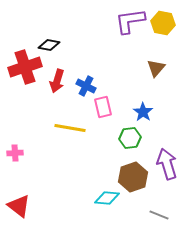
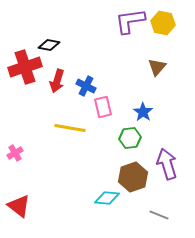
brown triangle: moved 1 px right, 1 px up
pink cross: rotated 28 degrees counterclockwise
